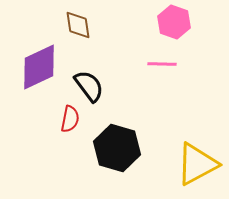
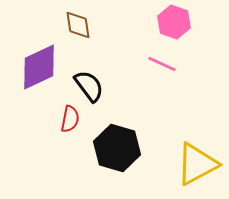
pink line: rotated 24 degrees clockwise
